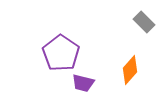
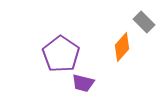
purple pentagon: moved 1 px down
orange diamond: moved 8 px left, 23 px up
